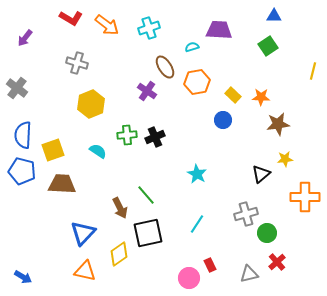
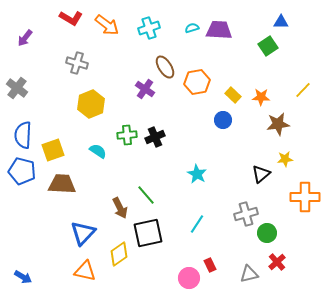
blue triangle at (274, 16): moved 7 px right, 6 px down
cyan semicircle at (192, 47): moved 19 px up
yellow line at (313, 71): moved 10 px left, 19 px down; rotated 30 degrees clockwise
purple cross at (147, 91): moved 2 px left, 2 px up
